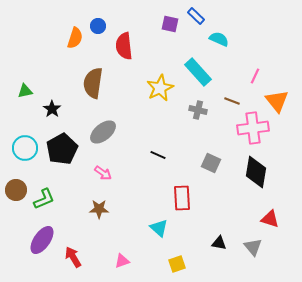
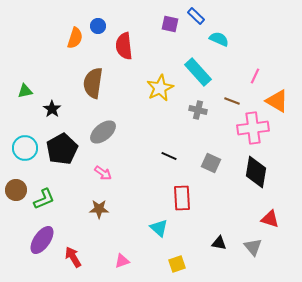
orange triangle: rotated 20 degrees counterclockwise
black line: moved 11 px right, 1 px down
